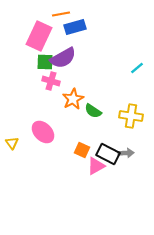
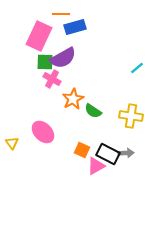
orange line: rotated 12 degrees clockwise
pink cross: moved 1 px right, 2 px up; rotated 12 degrees clockwise
